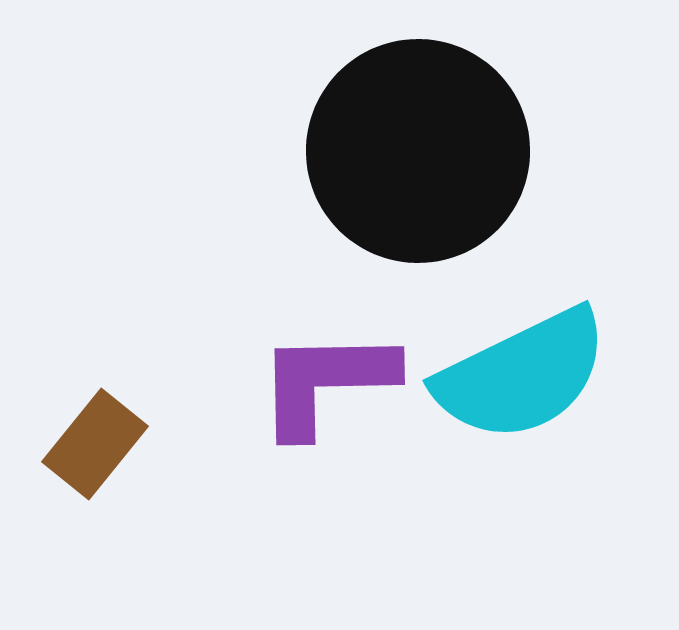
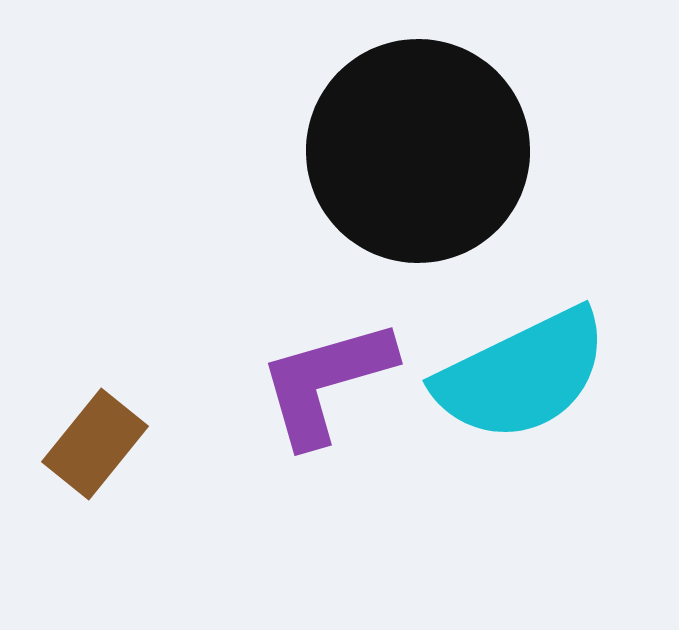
purple L-shape: rotated 15 degrees counterclockwise
